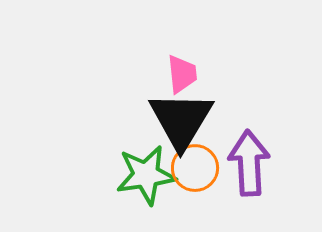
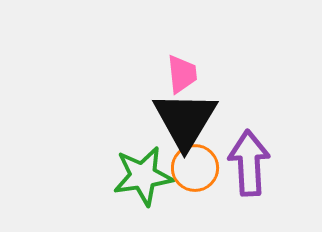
black triangle: moved 4 px right
green star: moved 3 px left, 1 px down
